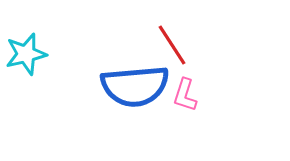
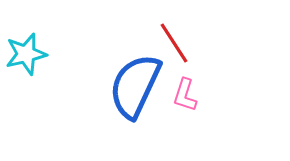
red line: moved 2 px right, 2 px up
blue semicircle: rotated 120 degrees clockwise
